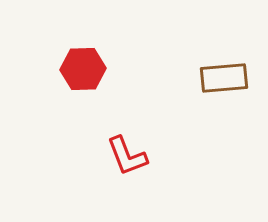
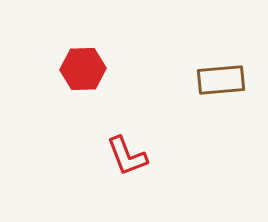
brown rectangle: moved 3 px left, 2 px down
